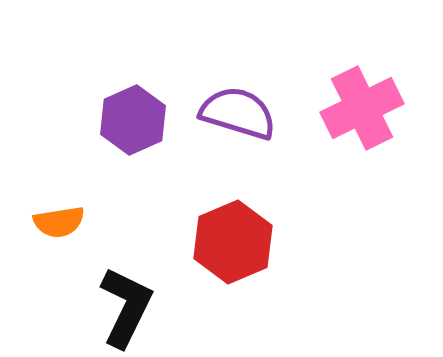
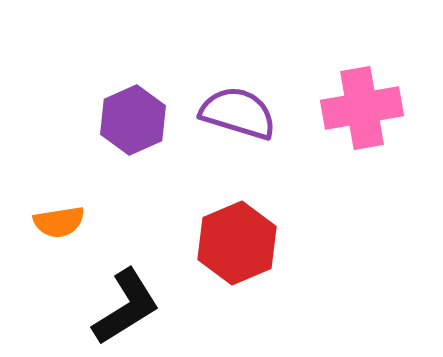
pink cross: rotated 16 degrees clockwise
red hexagon: moved 4 px right, 1 px down
black L-shape: rotated 32 degrees clockwise
